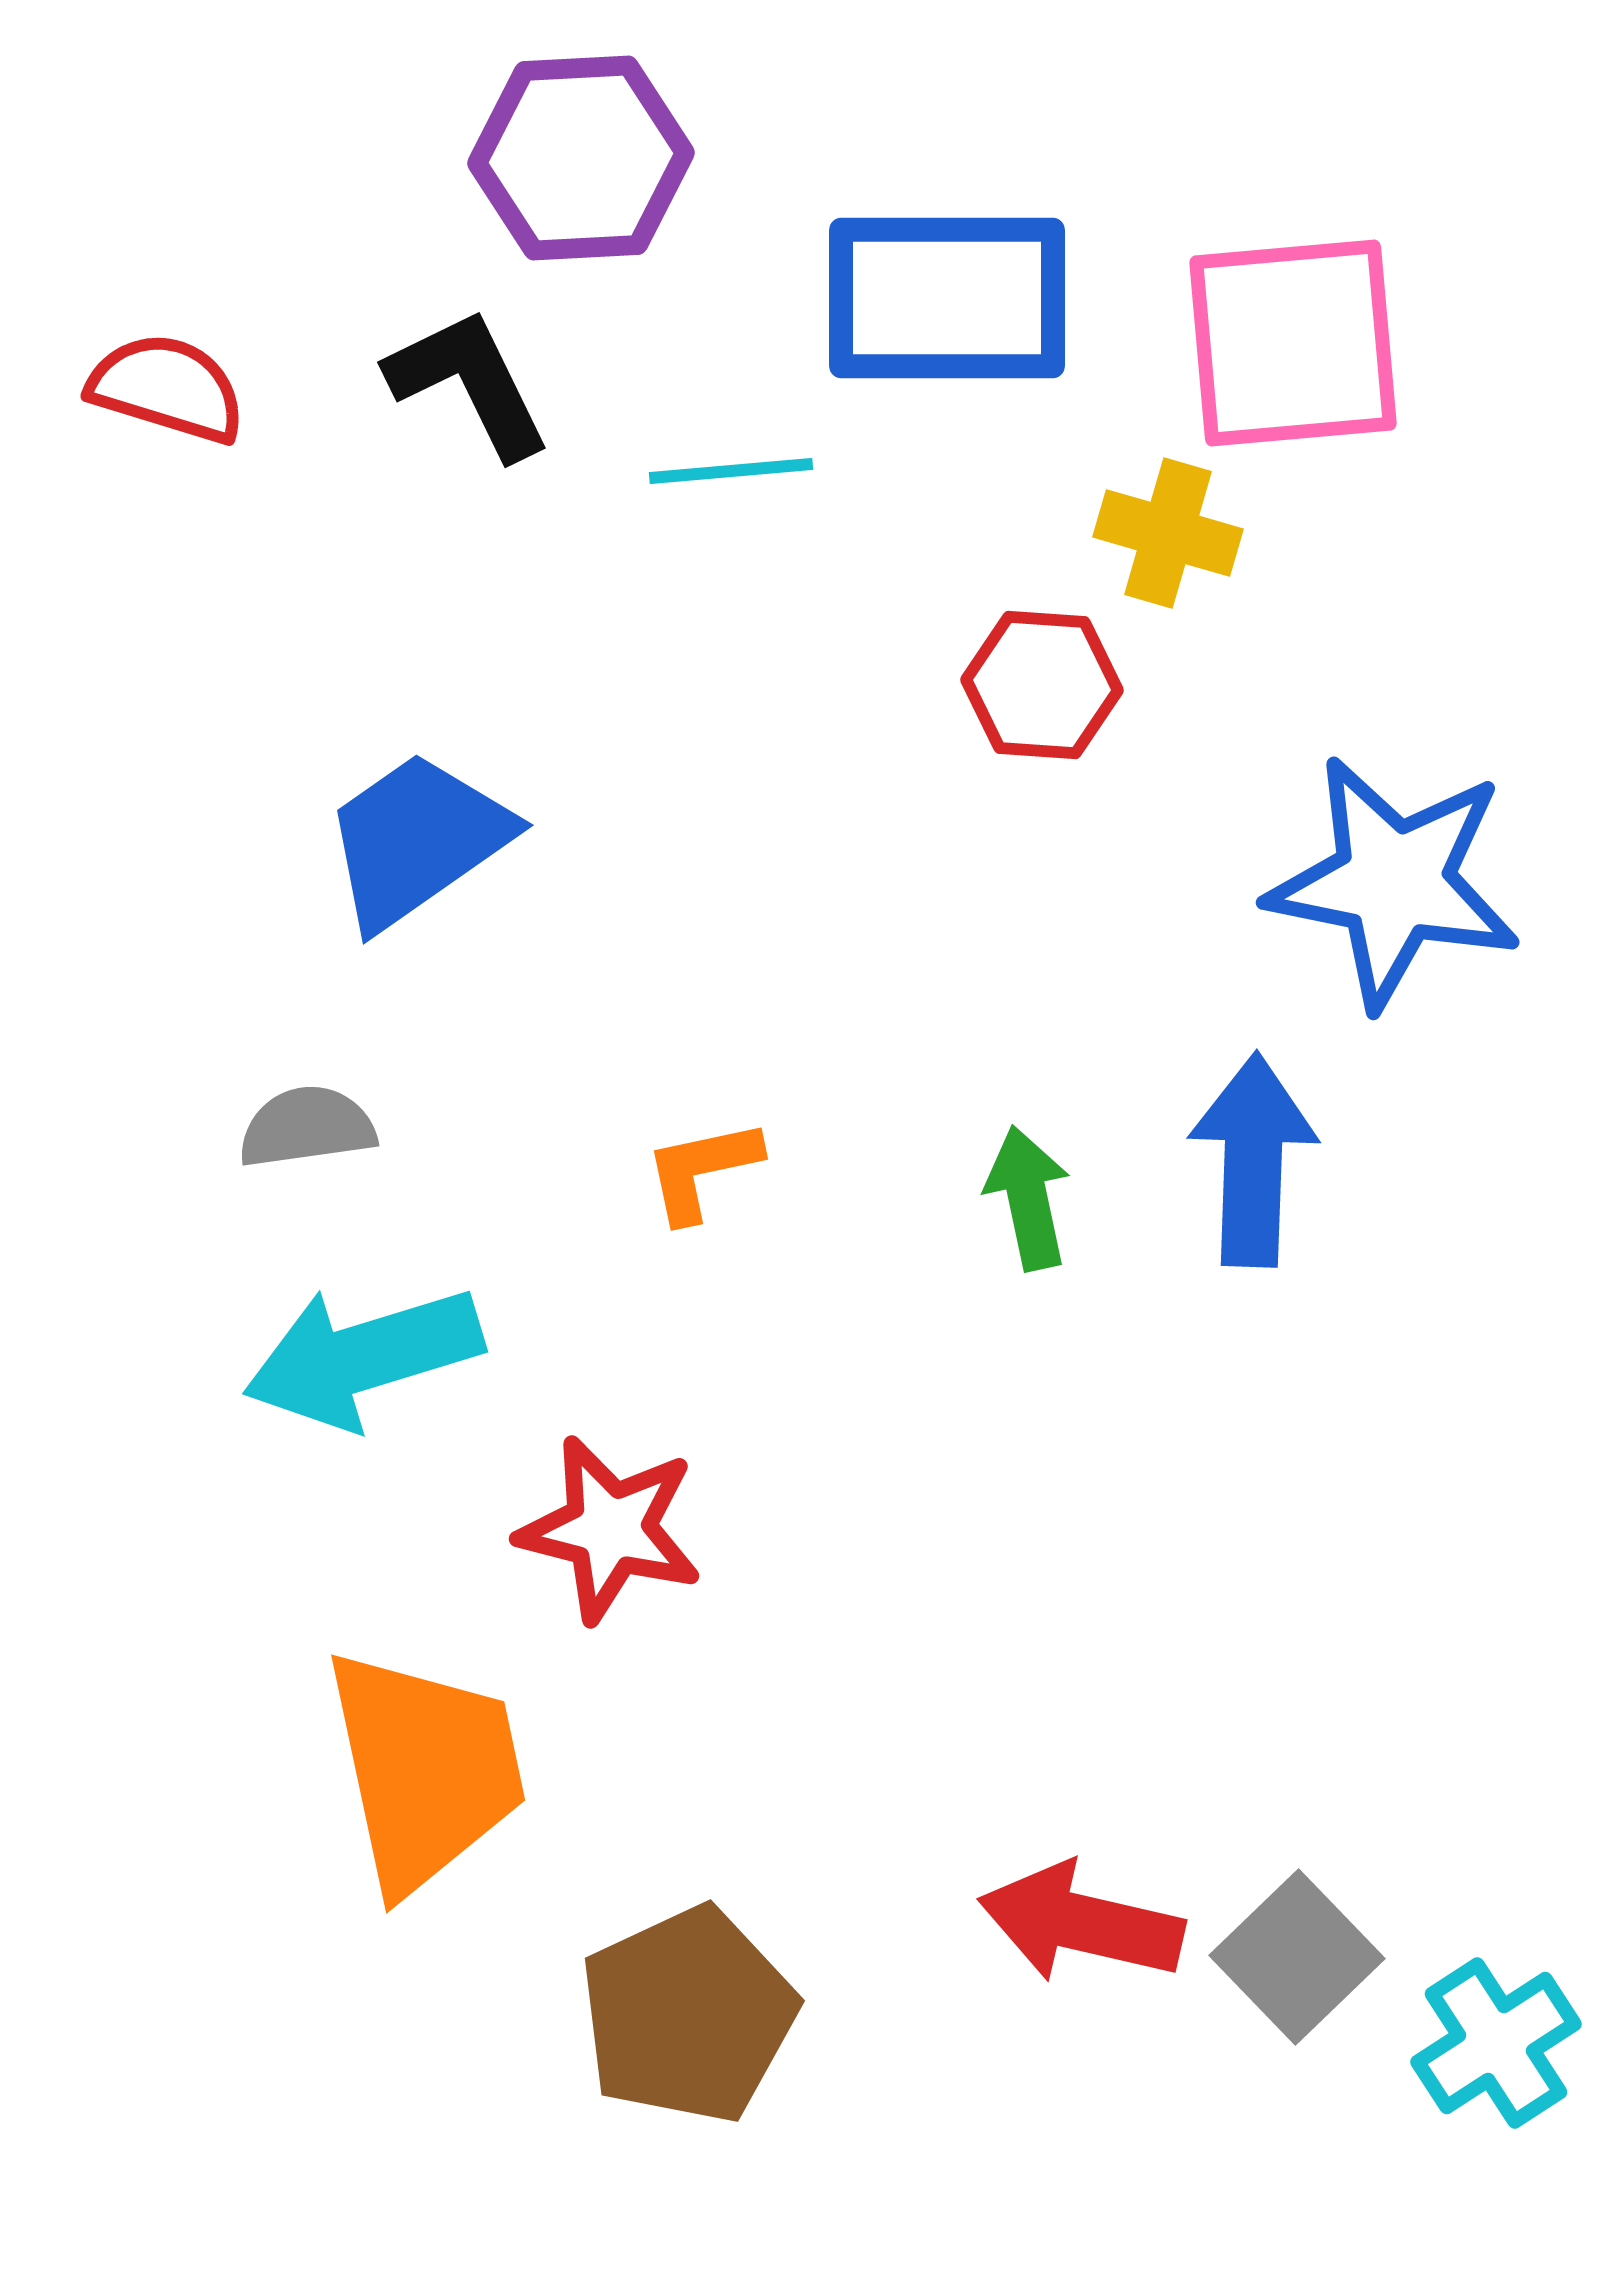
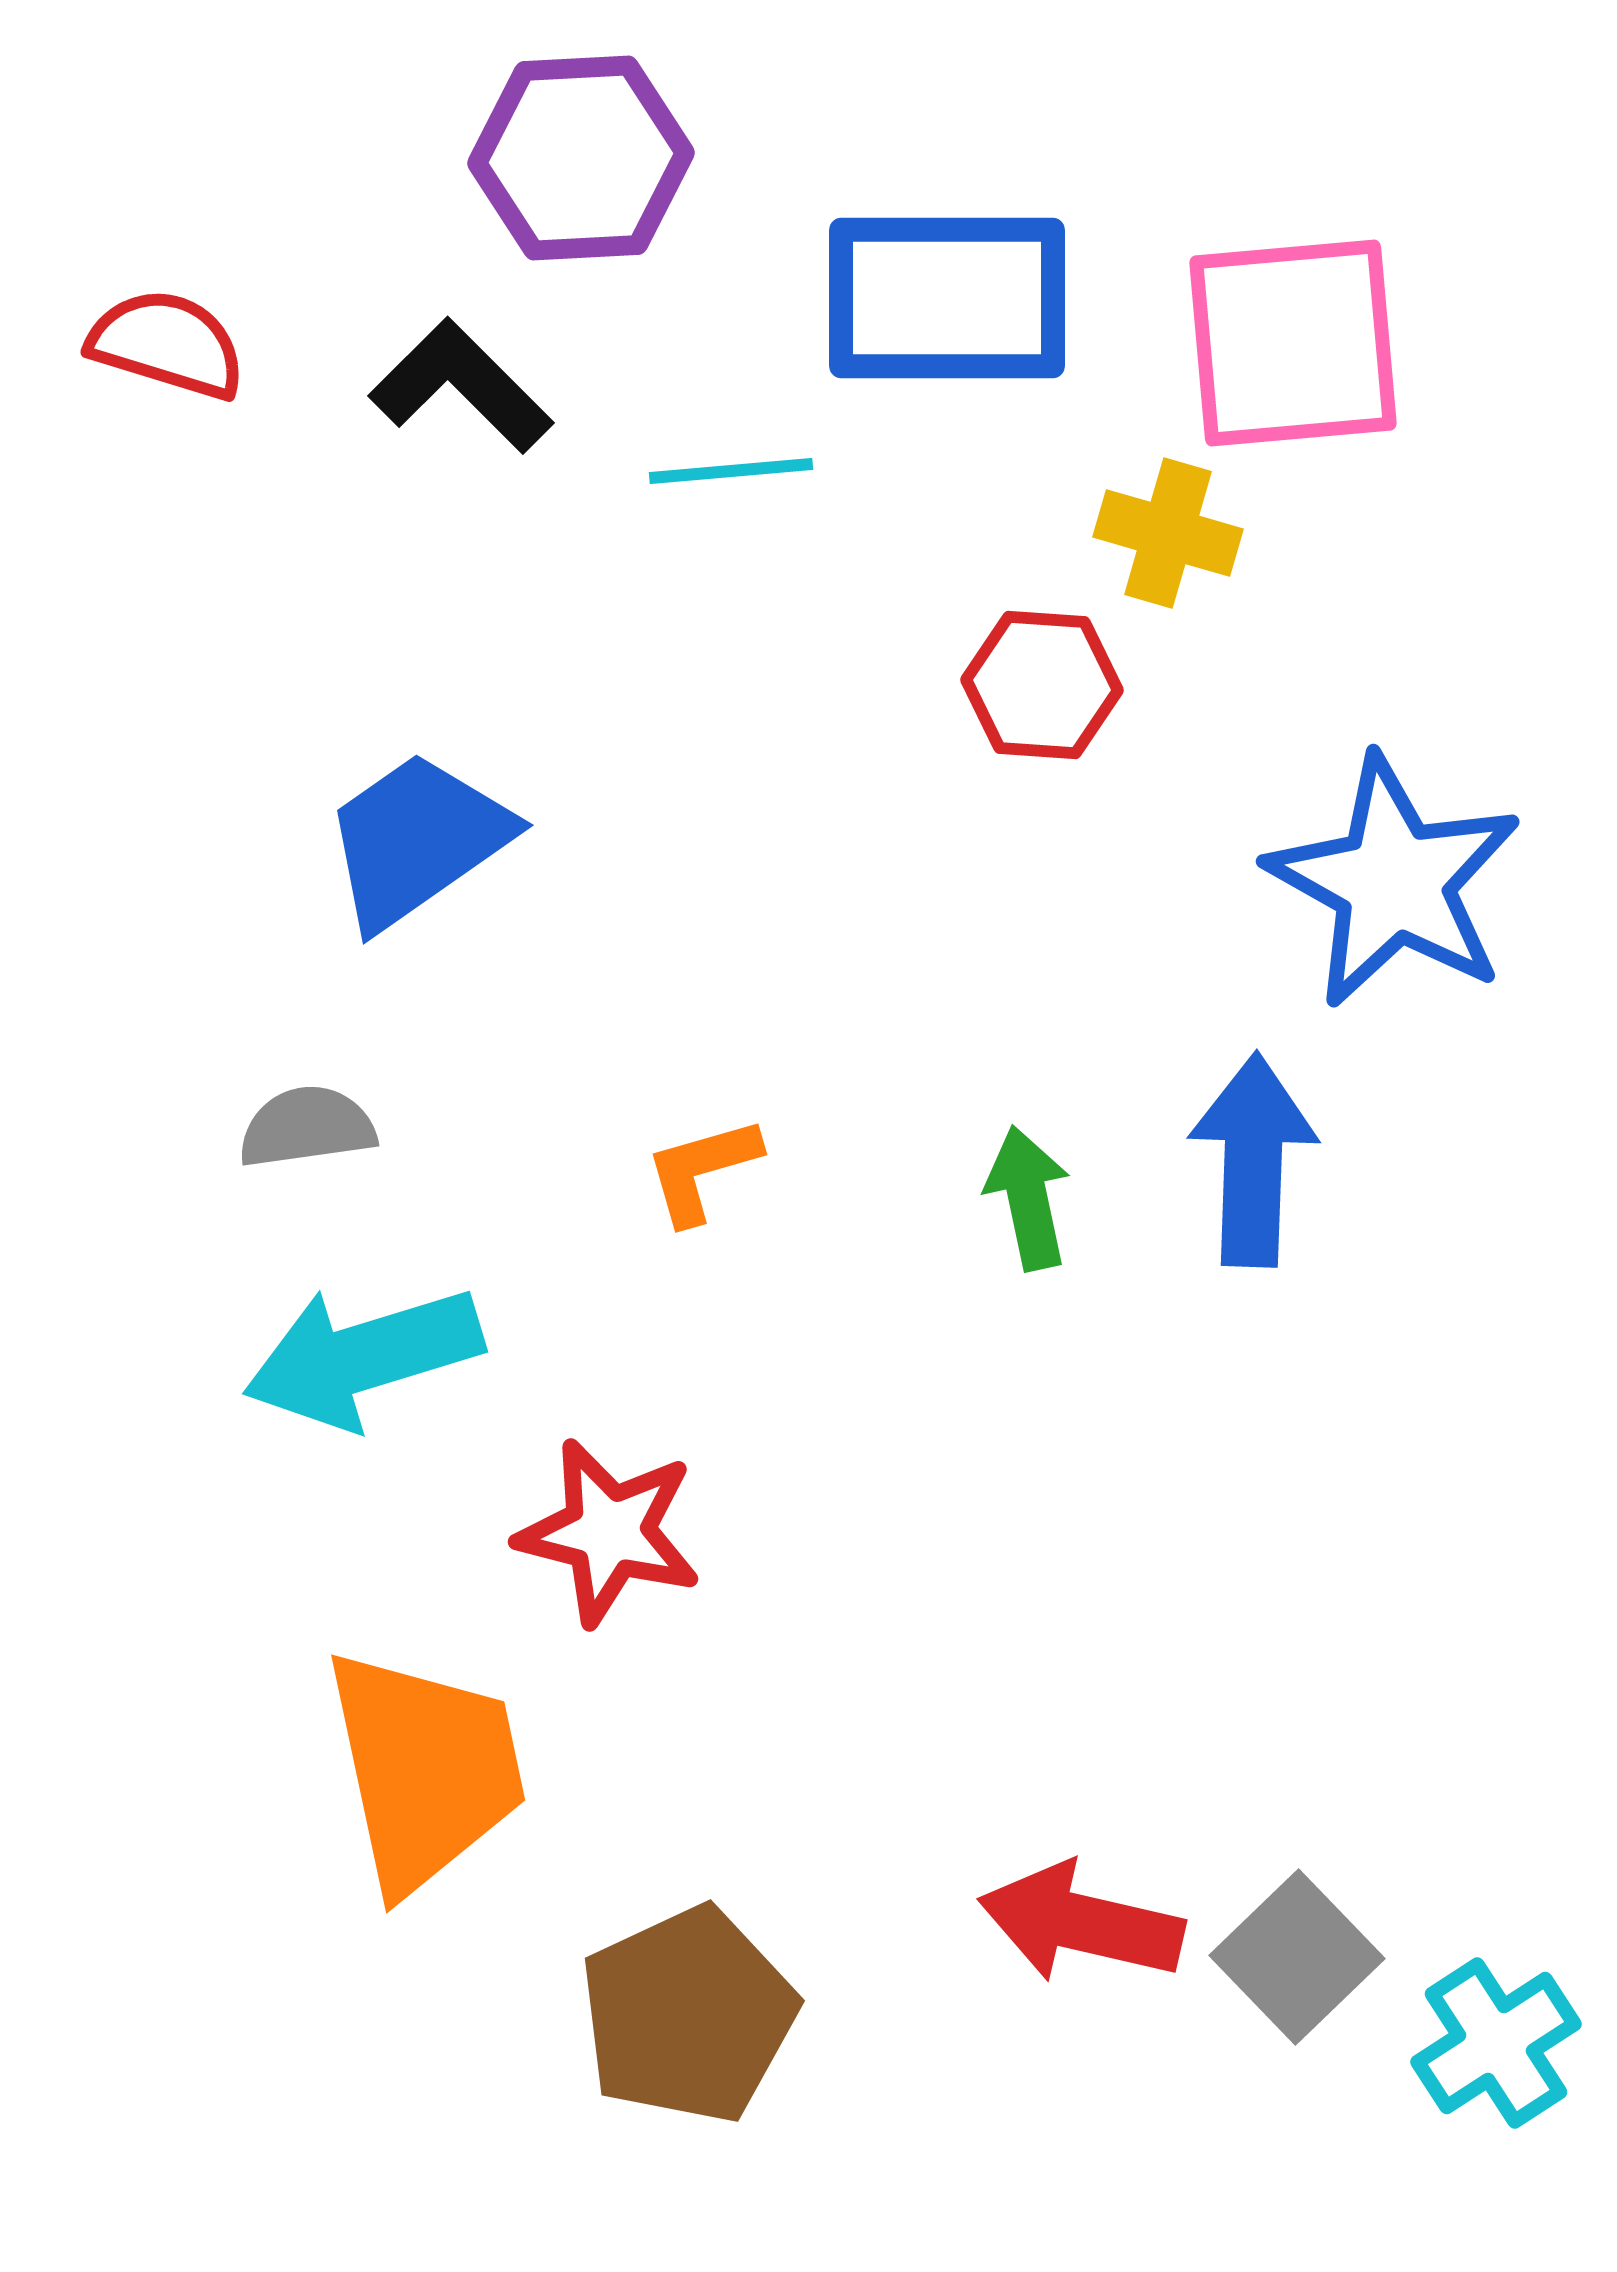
black L-shape: moved 8 px left, 3 px down; rotated 19 degrees counterclockwise
red semicircle: moved 44 px up
blue star: rotated 18 degrees clockwise
orange L-shape: rotated 4 degrees counterclockwise
red star: moved 1 px left, 3 px down
